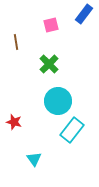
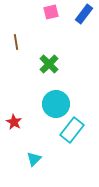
pink square: moved 13 px up
cyan circle: moved 2 px left, 3 px down
red star: rotated 14 degrees clockwise
cyan triangle: rotated 21 degrees clockwise
